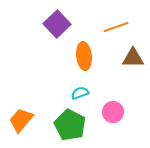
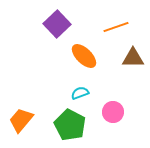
orange ellipse: rotated 40 degrees counterclockwise
